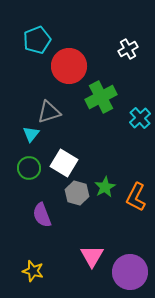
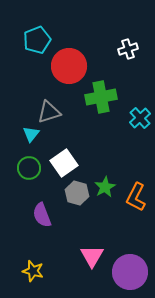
white cross: rotated 12 degrees clockwise
green cross: rotated 16 degrees clockwise
white square: rotated 24 degrees clockwise
